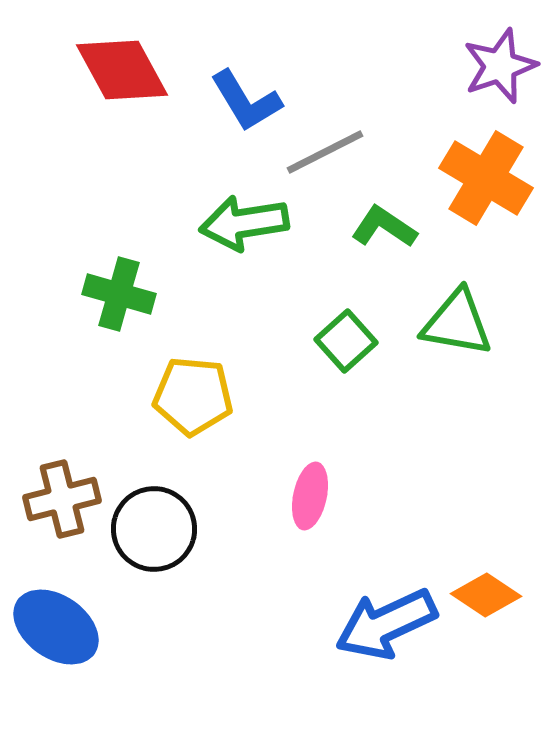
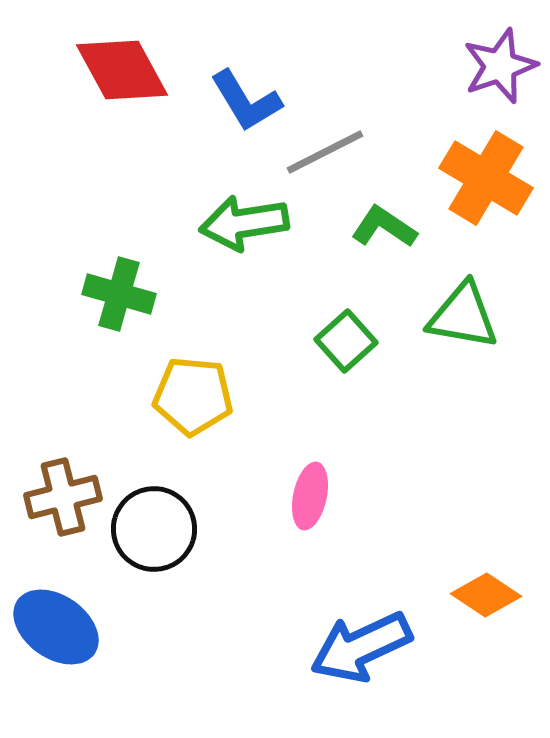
green triangle: moved 6 px right, 7 px up
brown cross: moved 1 px right, 2 px up
blue arrow: moved 25 px left, 23 px down
